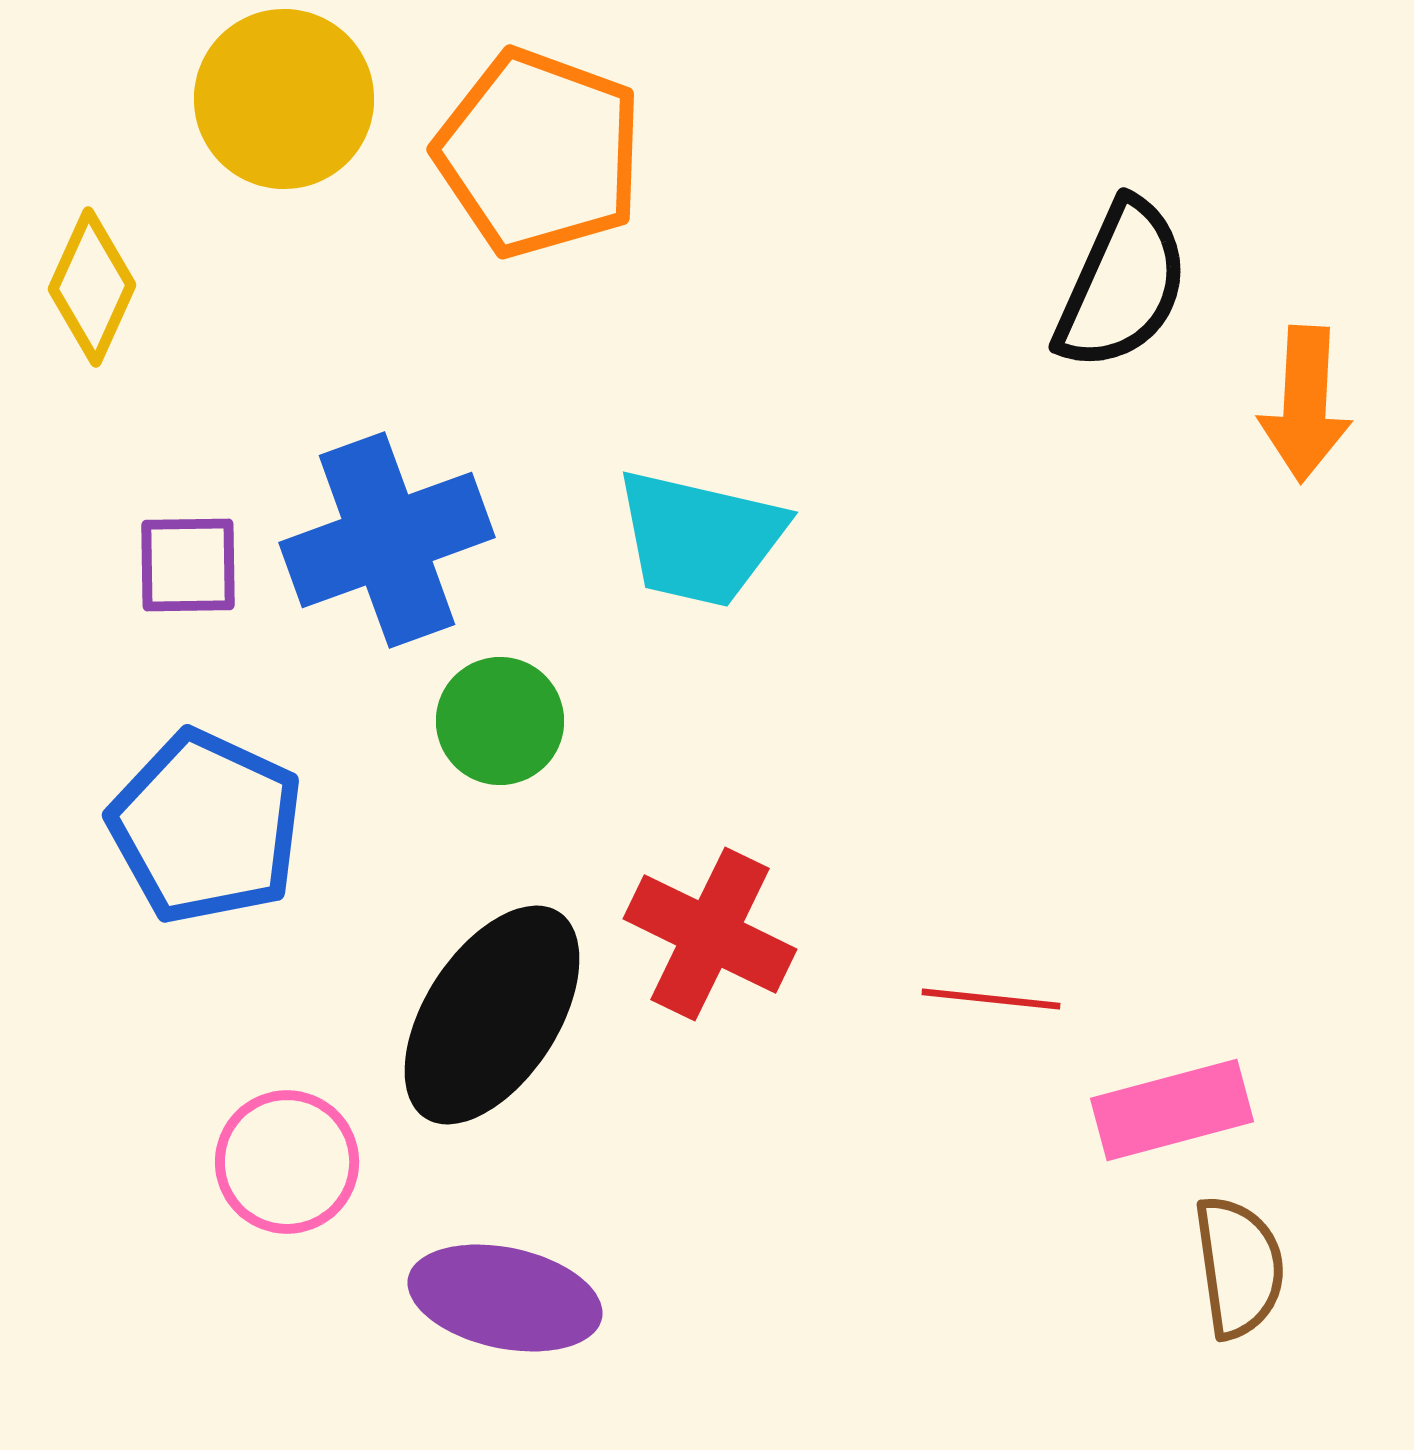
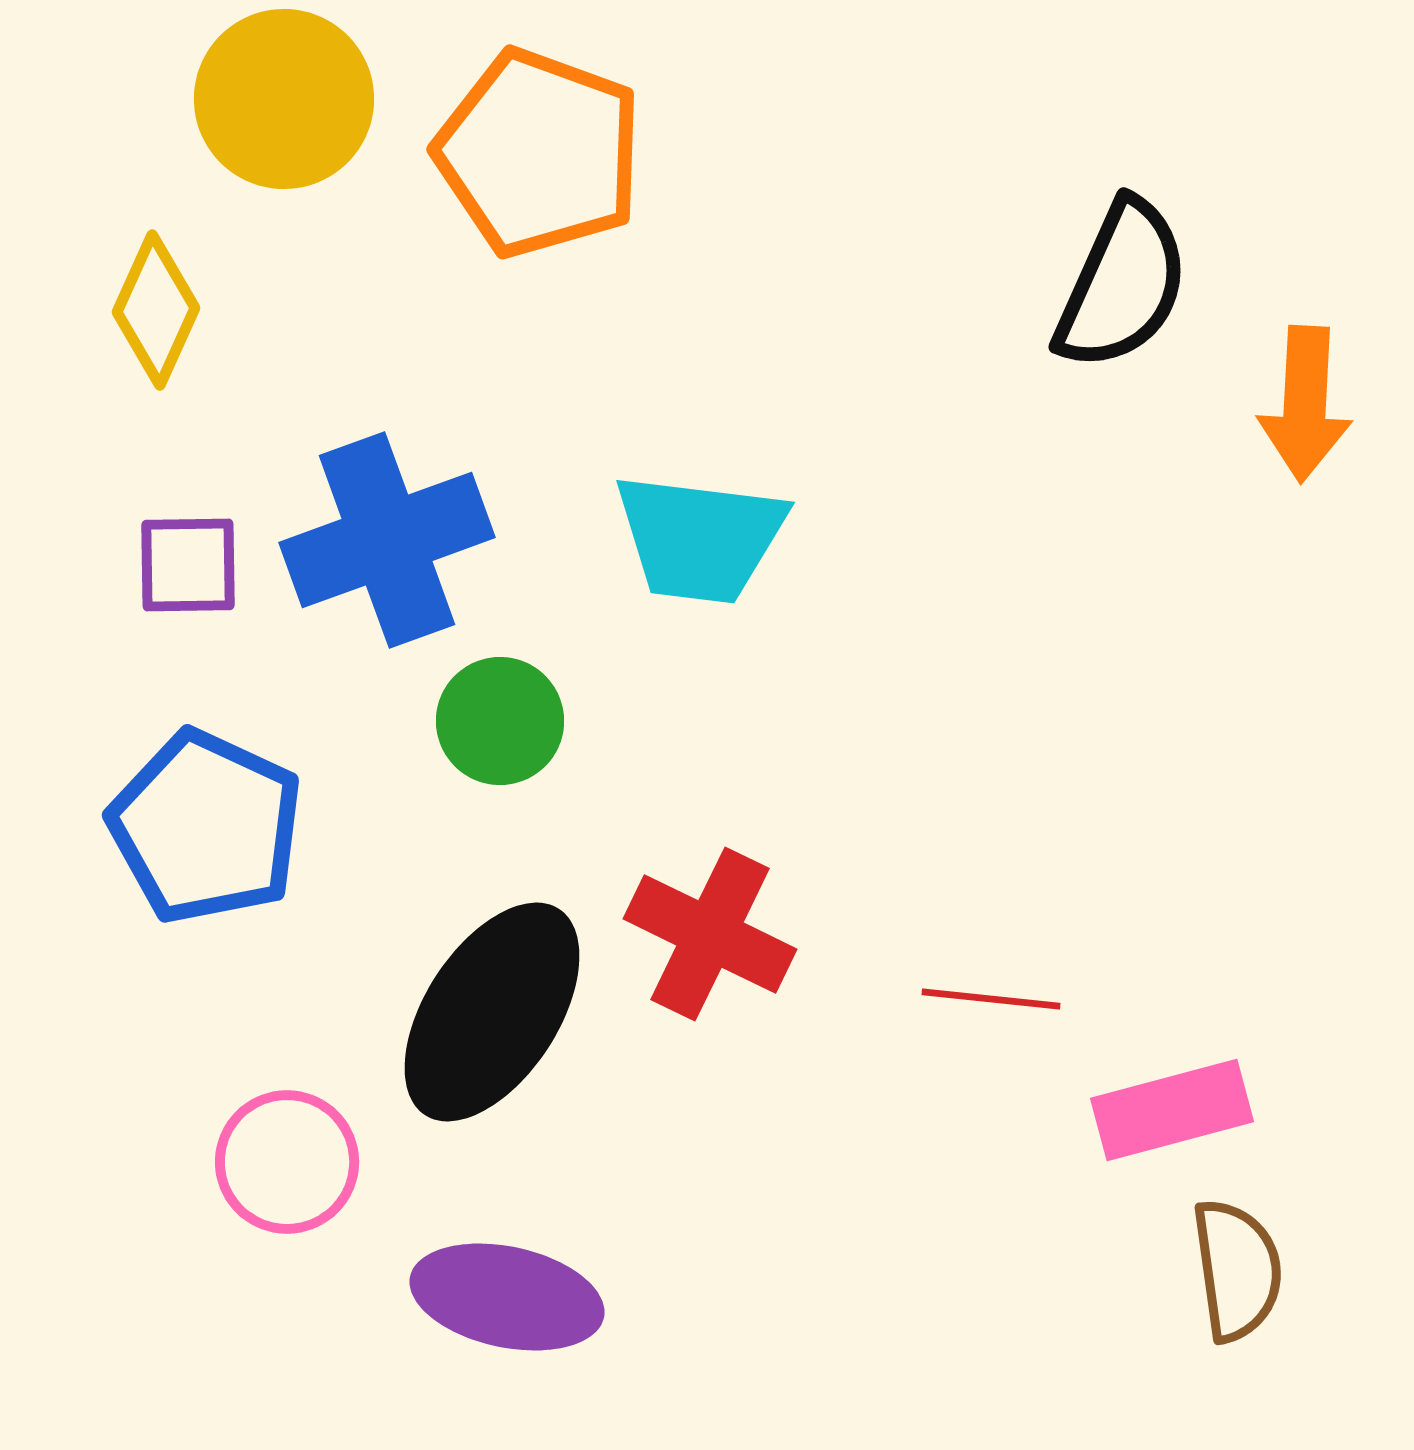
yellow diamond: moved 64 px right, 23 px down
cyan trapezoid: rotated 6 degrees counterclockwise
black ellipse: moved 3 px up
brown semicircle: moved 2 px left, 3 px down
purple ellipse: moved 2 px right, 1 px up
